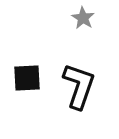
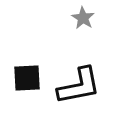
black L-shape: rotated 60 degrees clockwise
